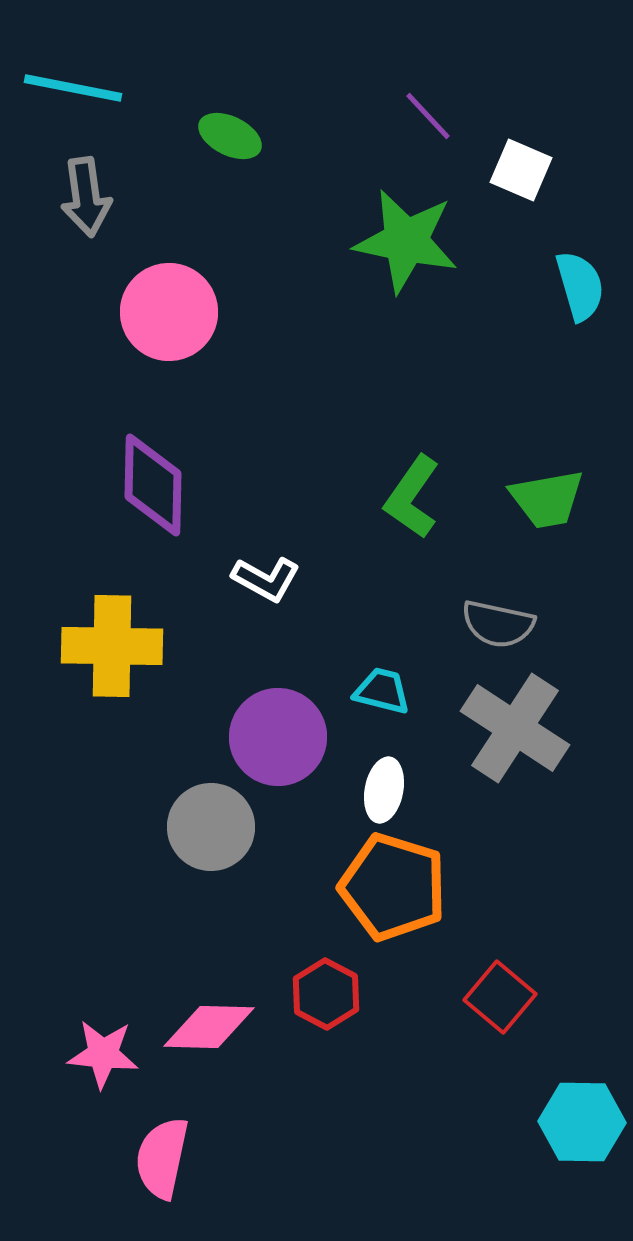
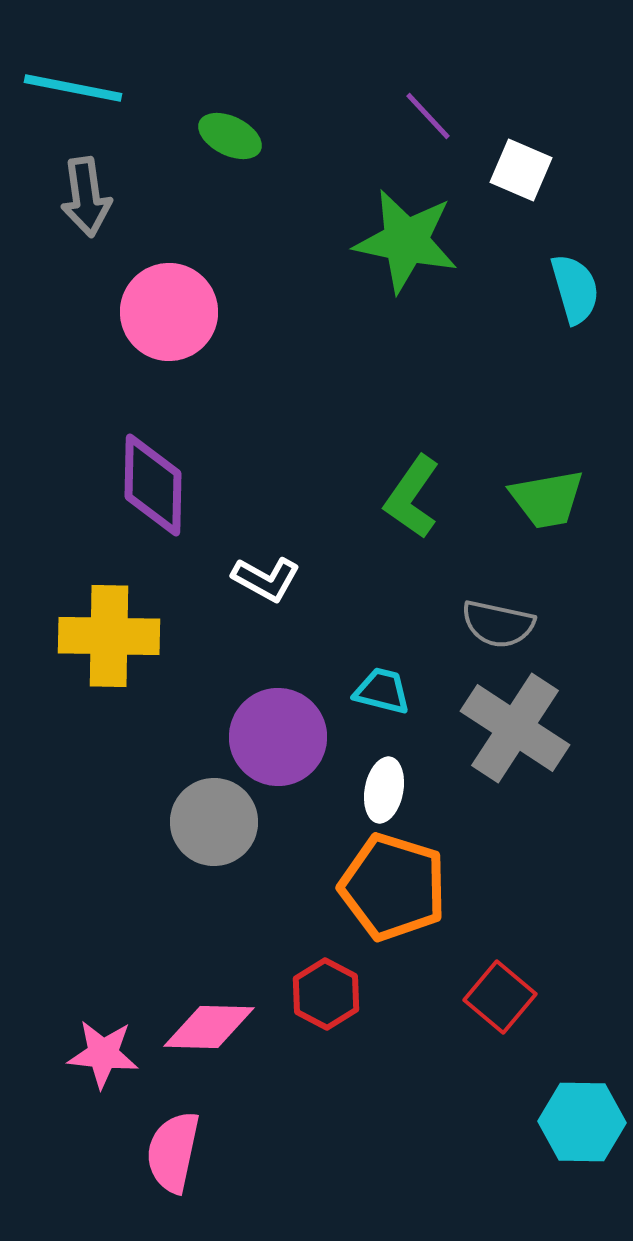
cyan semicircle: moved 5 px left, 3 px down
yellow cross: moved 3 px left, 10 px up
gray circle: moved 3 px right, 5 px up
pink semicircle: moved 11 px right, 6 px up
